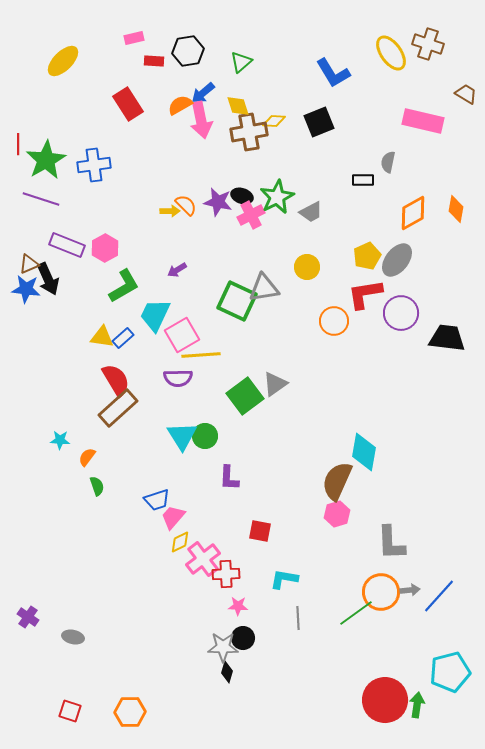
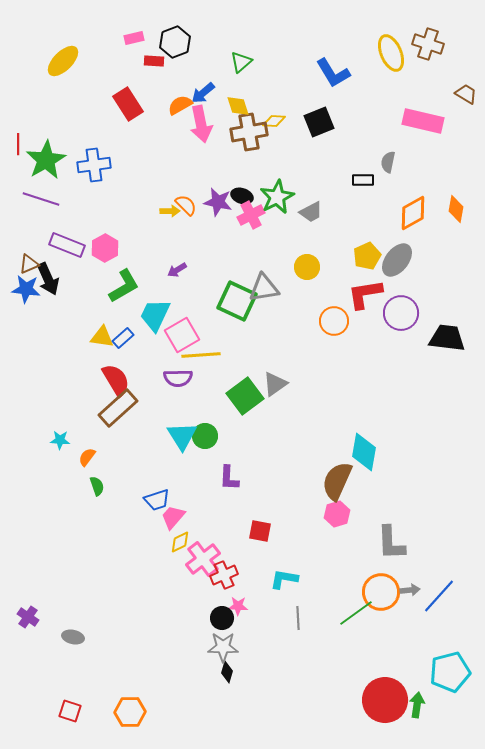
black hexagon at (188, 51): moved 13 px left, 9 px up; rotated 12 degrees counterclockwise
yellow ellipse at (391, 53): rotated 12 degrees clockwise
pink arrow at (201, 120): moved 4 px down
red cross at (226, 574): moved 2 px left, 1 px down; rotated 20 degrees counterclockwise
black circle at (243, 638): moved 21 px left, 20 px up
